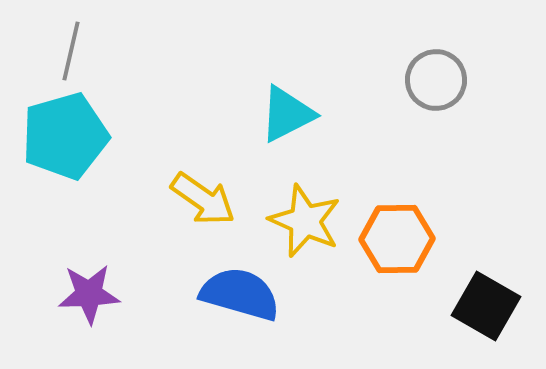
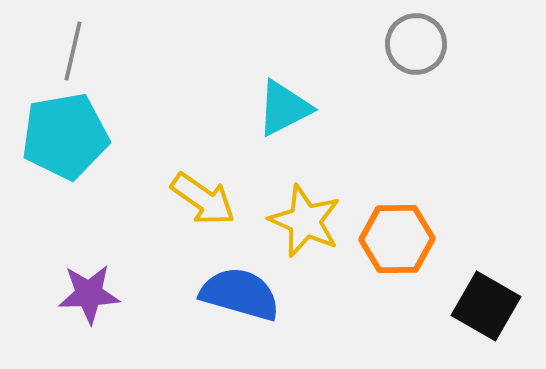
gray line: moved 2 px right
gray circle: moved 20 px left, 36 px up
cyan triangle: moved 3 px left, 6 px up
cyan pentagon: rotated 6 degrees clockwise
